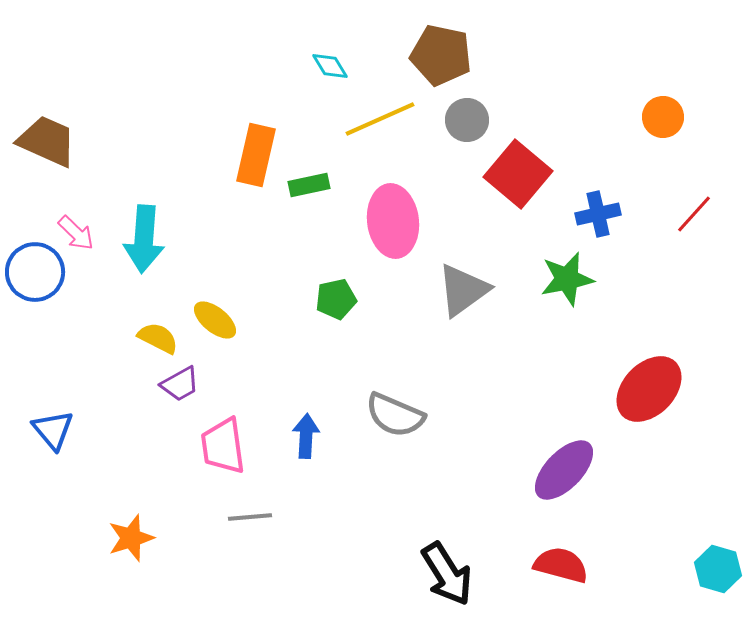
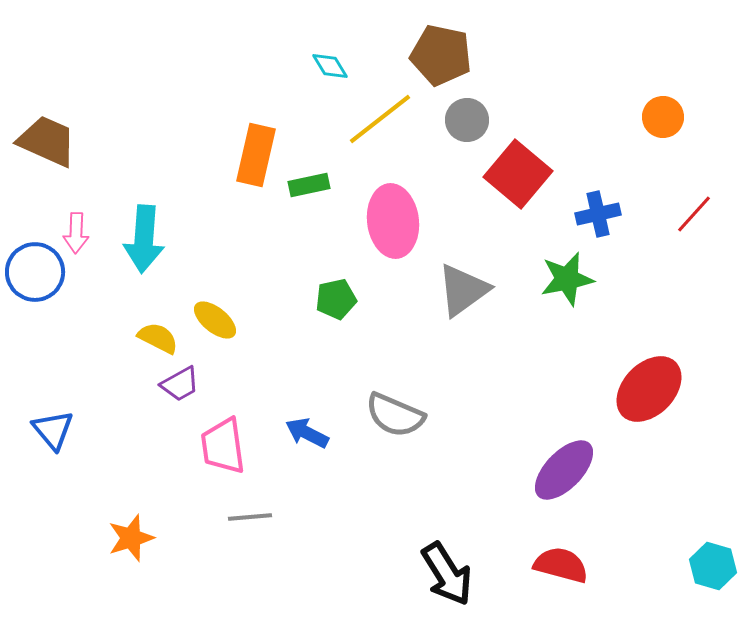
yellow line: rotated 14 degrees counterclockwise
pink arrow: rotated 48 degrees clockwise
blue arrow: moved 1 px right, 3 px up; rotated 66 degrees counterclockwise
cyan hexagon: moved 5 px left, 3 px up
